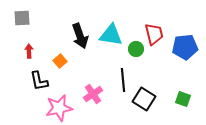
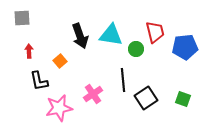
red trapezoid: moved 1 px right, 2 px up
black square: moved 2 px right, 1 px up; rotated 25 degrees clockwise
